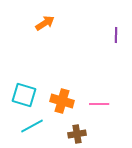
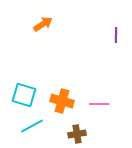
orange arrow: moved 2 px left, 1 px down
